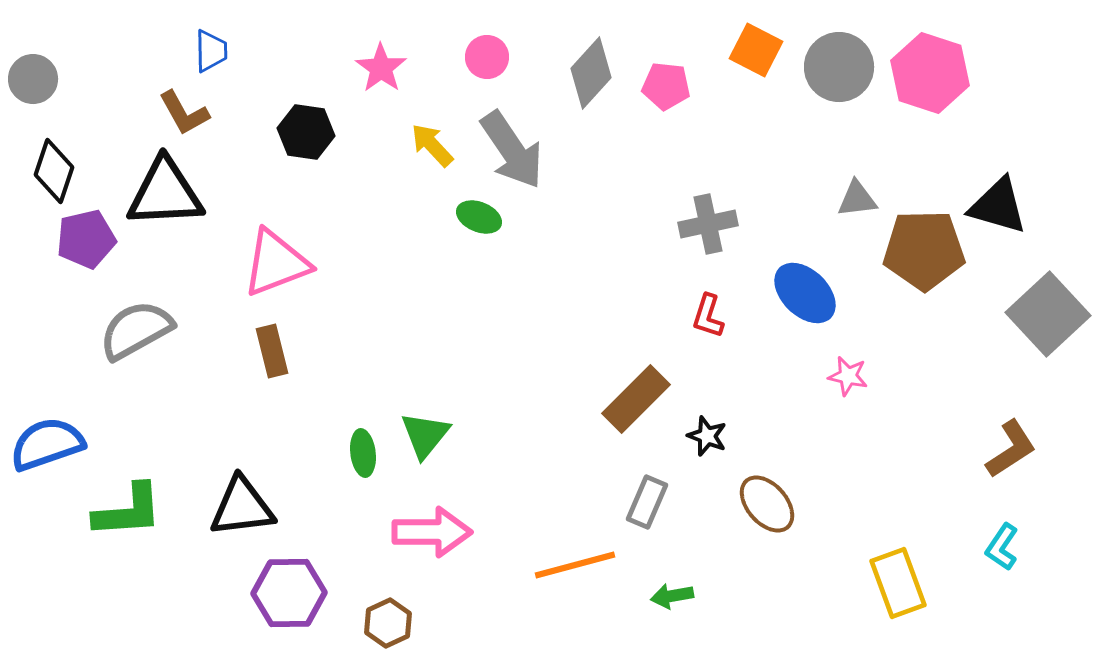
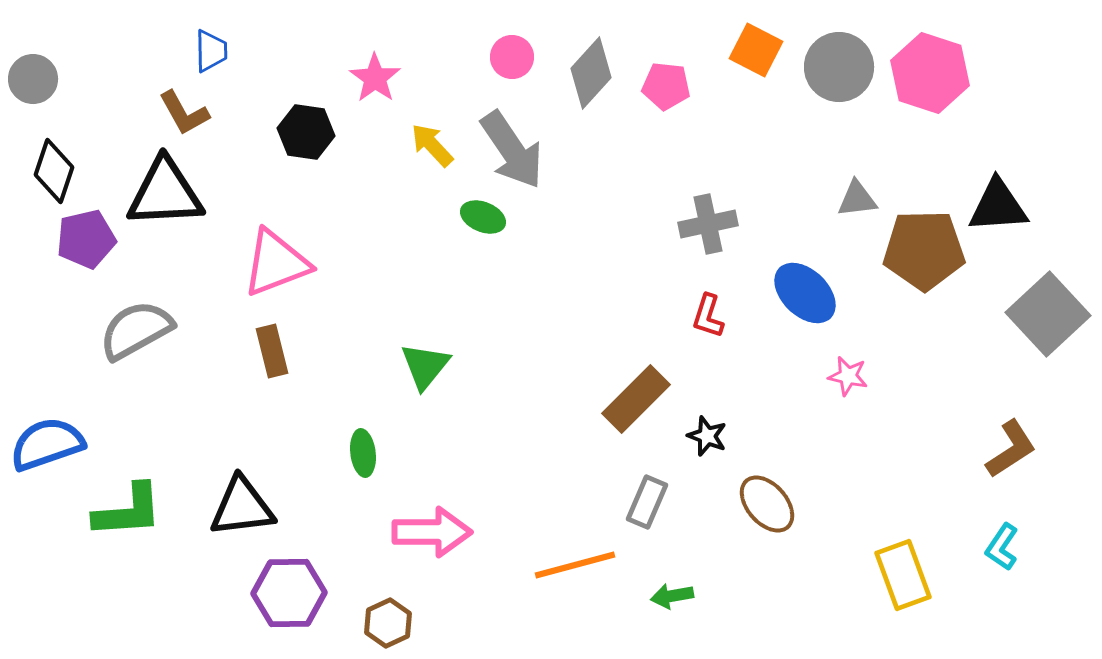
pink circle at (487, 57): moved 25 px right
pink star at (381, 68): moved 6 px left, 10 px down
black triangle at (998, 206): rotated 20 degrees counterclockwise
green ellipse at (479, 217): moved 4 px right
green triangle at (425, 435): moved 69 px up
yellow rectangle at (898, 583): moved 5 px right, 8 px up
